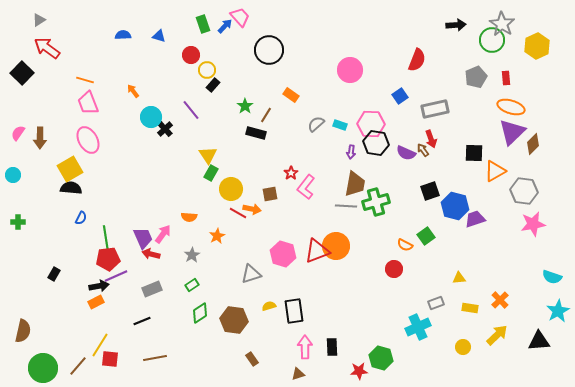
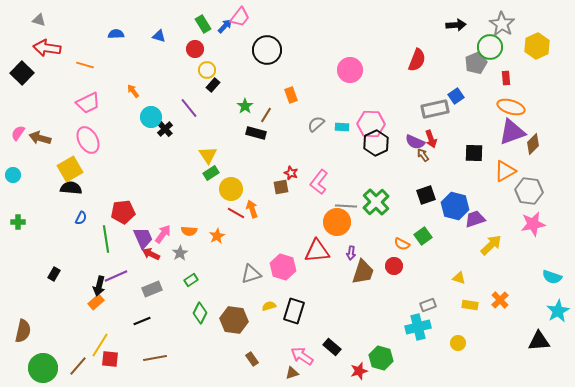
pink trapezoid at (240, 17): rotated 80 degrees clockwise
gray triangle at (39, 20): rotated 48 degrees clockwise
green rectangle at (203, 24): rotated 12 degrees counterclockwise
blue semicircle at (123, 35): moved 7 px left, 1 px up
green circle at (492, 40): moved 2 px left, 7 px down
red arrow at (47, 48): rotated 28 degrees counterclockwise
black circle at (269, 50): moved 2 px left
red circle at (191, 55): moved 4 px right, 6 px up
gray pentagon at (476, 77): moved 14 px up
orange line at (85, 80): moved 15 px up
orange rectangle at (291, 95): rotated 35 degrees clockwise
blue square at (400, 96): moved 56 px right
pink trapezoid at (88, 103): rotated 95 degrees counterclockwise
purple line at (191, 110): moved 2 px left, 2 px up
cyan rectangle at (340, 125): moved 2 px right, 2 px down; rotated 16 degrees counterclockwise
purple triangle at (512, 132): rotated 24 degrees clockwise
brown arrow at (40, 138): rotated 105 degrees clockwise
black hexagon at (376, 143): rotated 25 degrees clockwise
brown arrow at (423, 150): moved 5 px down
purple arrow at (351, 152): moved 101 px down
purple semicircle at (406, 153): moved 9 px right, 11 px up
orange triangle at (495, 171): moved 10 px right
green rectangle at (211, 173): rotated 28 degrees clockwise
red star at (291, 173): rotated 16 degrees counterclockwise
brown trapezoid at (355, 184): moved 8 px right, 88 px down; rotated 8 degrees clockwise
pink L-shape at (306, 187): moved 13 px right, 5 px up
black square at (430, 191): moved 4 px left, 4 px down
gray hexagon at (524, 191): moved 5 px right
brown square at (270, 194): moved 11 px right, 7 px up
green cross at (376, 202): rotated 28 degrees counterclockwise
orange arrow at (252, 209): rotated 120 degrees counterclockwise
red line at (238, 213): moved 2 px left
orange semicircle at (189, 217): moved 14 px down
green square at (426, 236): moved 3 px left
orange semicircle at (405, 245): moved 3 px left, 1 px up
orange circle at (336, 246): moved 1 px right, 24 px up
red triangle at (317, 251): rotated 16 degrees clockwise
red arrow at (151, 254): rotated 12 degrees clockwise
pink hexagon at (283, 254): moved 13 px down
gray star at (192, 255): moved 12 px left, 2 px up
red pentagon at (108, 259): moved 15 px right, 47 px up
red circle at (394, 269): moved 3 px up
yellow triangle at (459, 278): rotated 24 degrees clockwise
green rectangle at (192, 285): moved 1 px left, 5 px up
black arrow at (99, 286): rotated 114 degrees clockwise
orange rectangle at (96, 302): rotated 14 degrees counterclockwise
gray rectangle at (436, 303): moved 8 px left, 2 px down
yellow rectangle at (470, 308): moved 3 px up
black rectangle at (294, 311): rotated 25 degrees clockwise
green diamond at (200, 313): rotated 30 degrees counterclockwise
cyan cross at (418, 327): rotated 10 degrees clockwise
yellow arrow at (497, 335): moved 6 px left, 90 px up
pink arrow at (305, 347): moved 3 px left, 9 px down; rotated 55 degrees counterclockwise
black rectangle at (332, 347): rotated 48 degrees counterclockwise
yellow circle at (463, 347): moved 5 px left, 4 px up
red star at (359, 371): rotated 12 degrees counterclockwise
brown triangle at (298, 374): moved 6 px left, 1 px up
